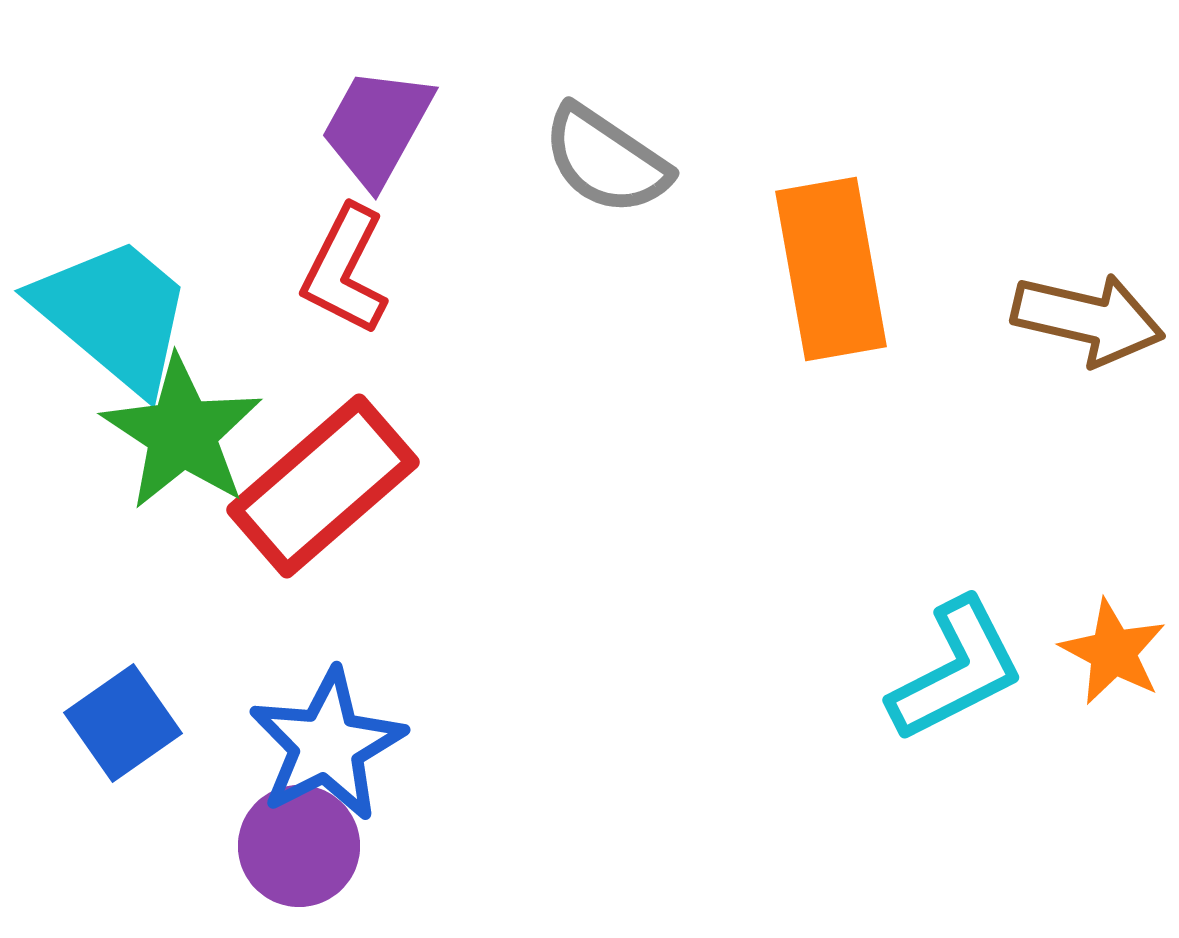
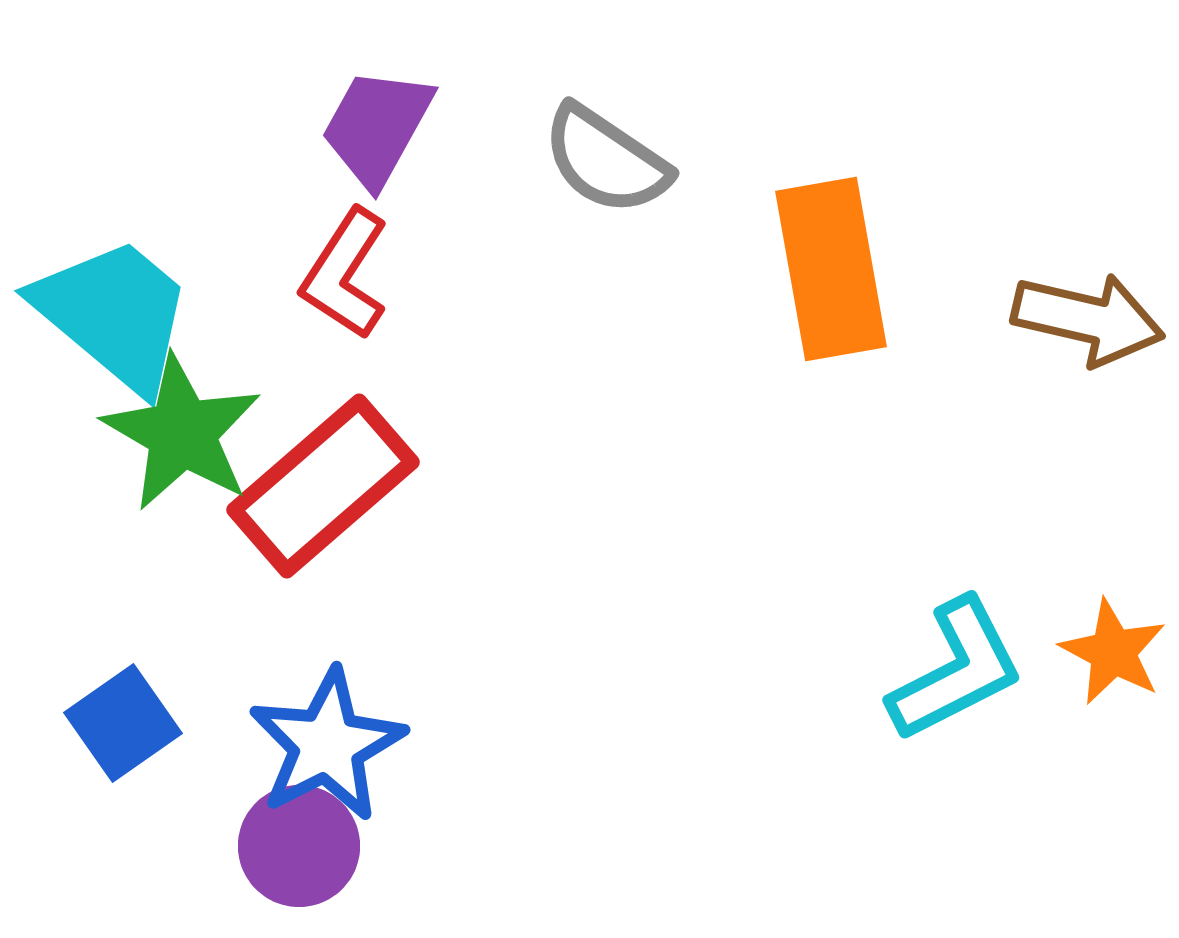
red L-shape: moved 4 px down; rotated 6 degrees clockwise
green star: rotated 3 degrees counterclockwise
